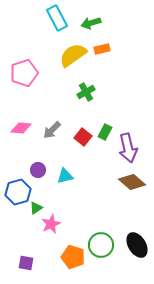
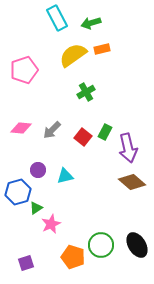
pink pentagon: moved 3 px up
purple square: rotated 28 degrees counterclockwise
